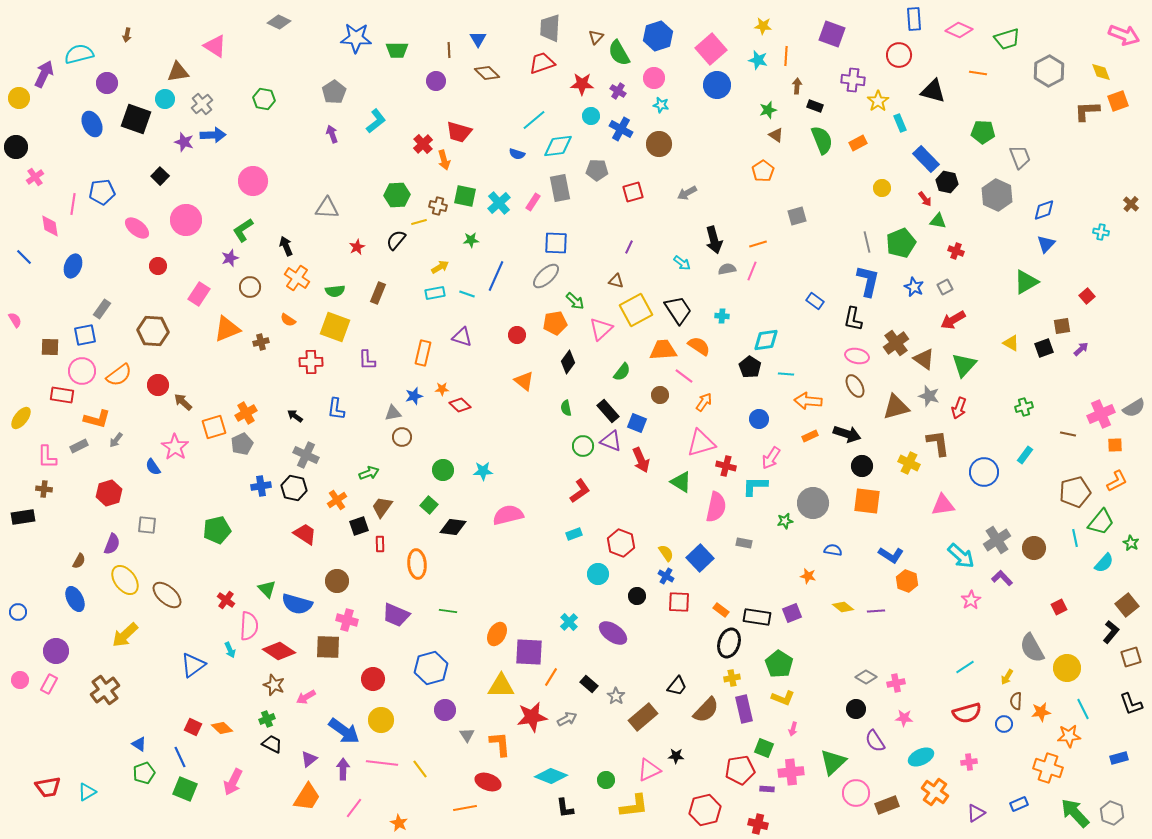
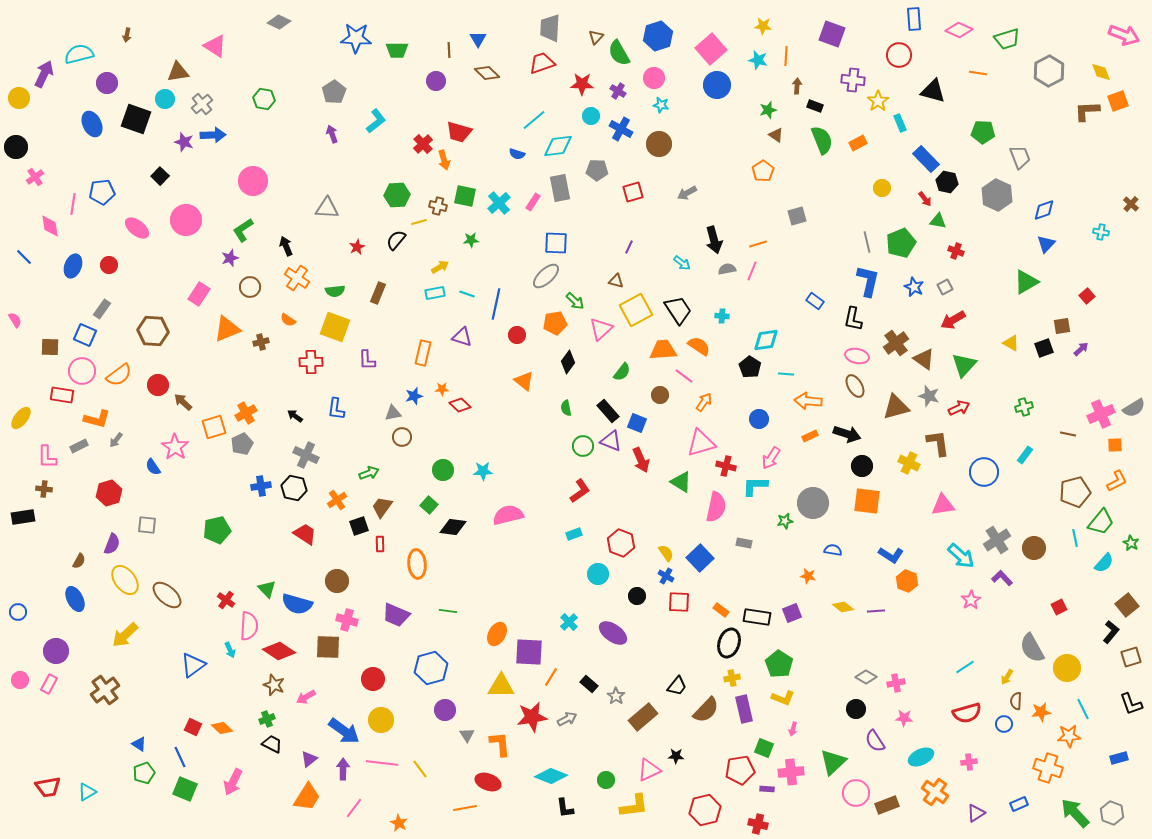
red circle at (158, 266): moved 49 px left, 1 px up
blue line at (496, 276): moved 28 px down; rotated 12 degrees counterclockwise
blue square at (85, 335): rotated 35 degrees clockwise
red arrow at (959, 408): rotated 135 degrees counterclockwise
